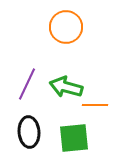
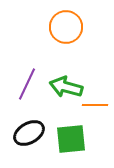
black ellipse: moved 1 px down; rotated 64 degrees clockwise
green square: moved 3 px left, 1 px down
